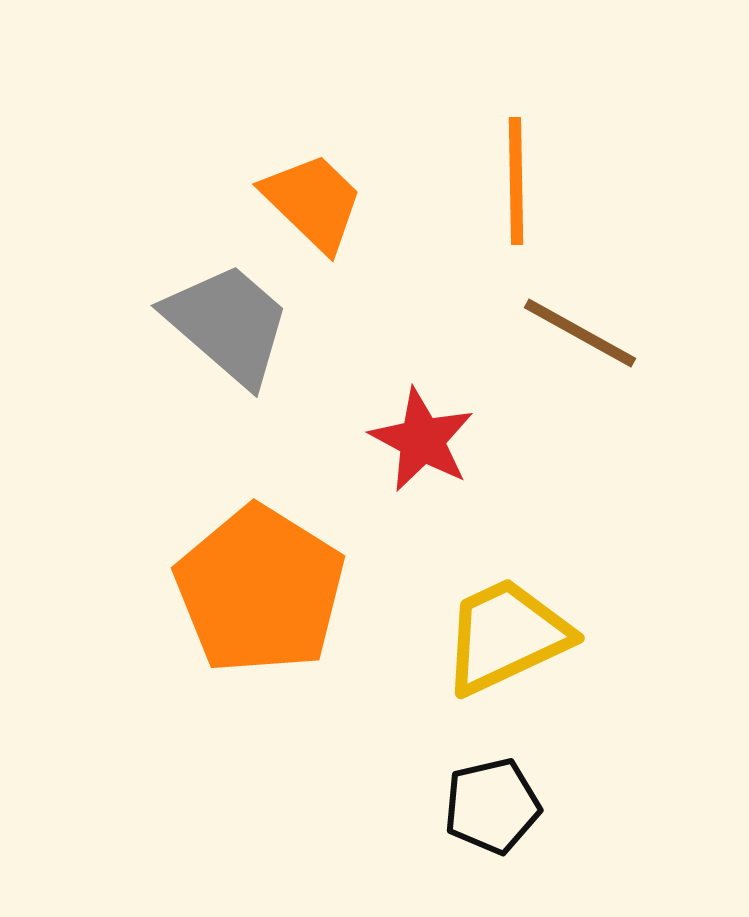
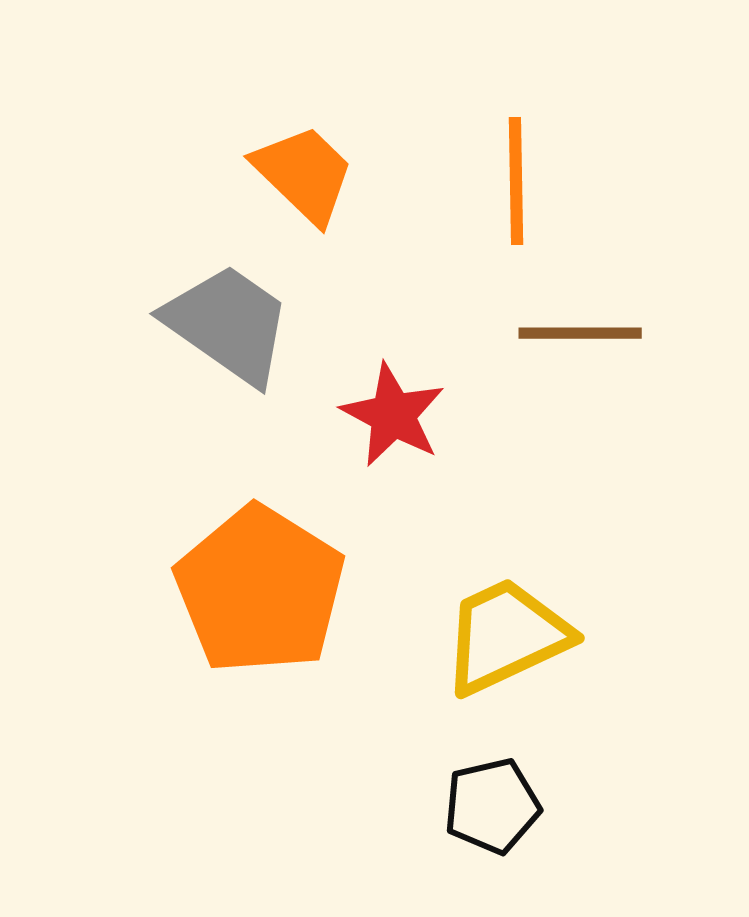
orange trapezoid: moved 9 px left, 28 px up
gray trapezoid: rotated 6 degrees counterclockwise
brown line: rotated 29 degrees counterclockwise
red star: moved 29 px left, 25 px up
